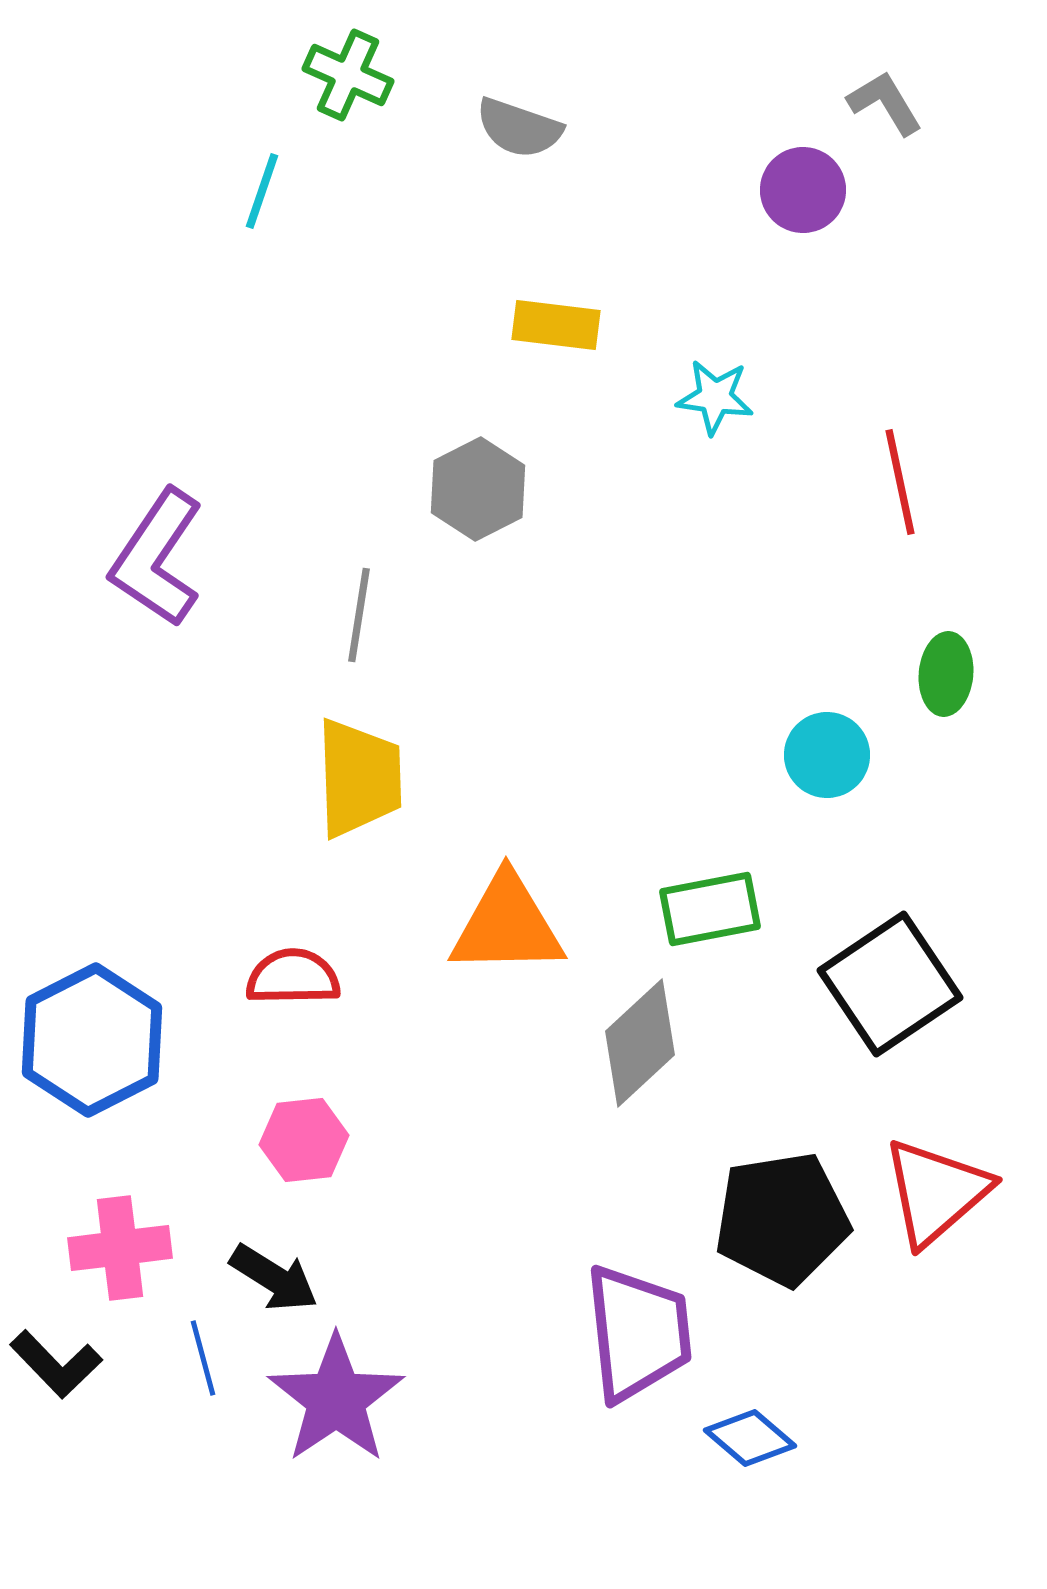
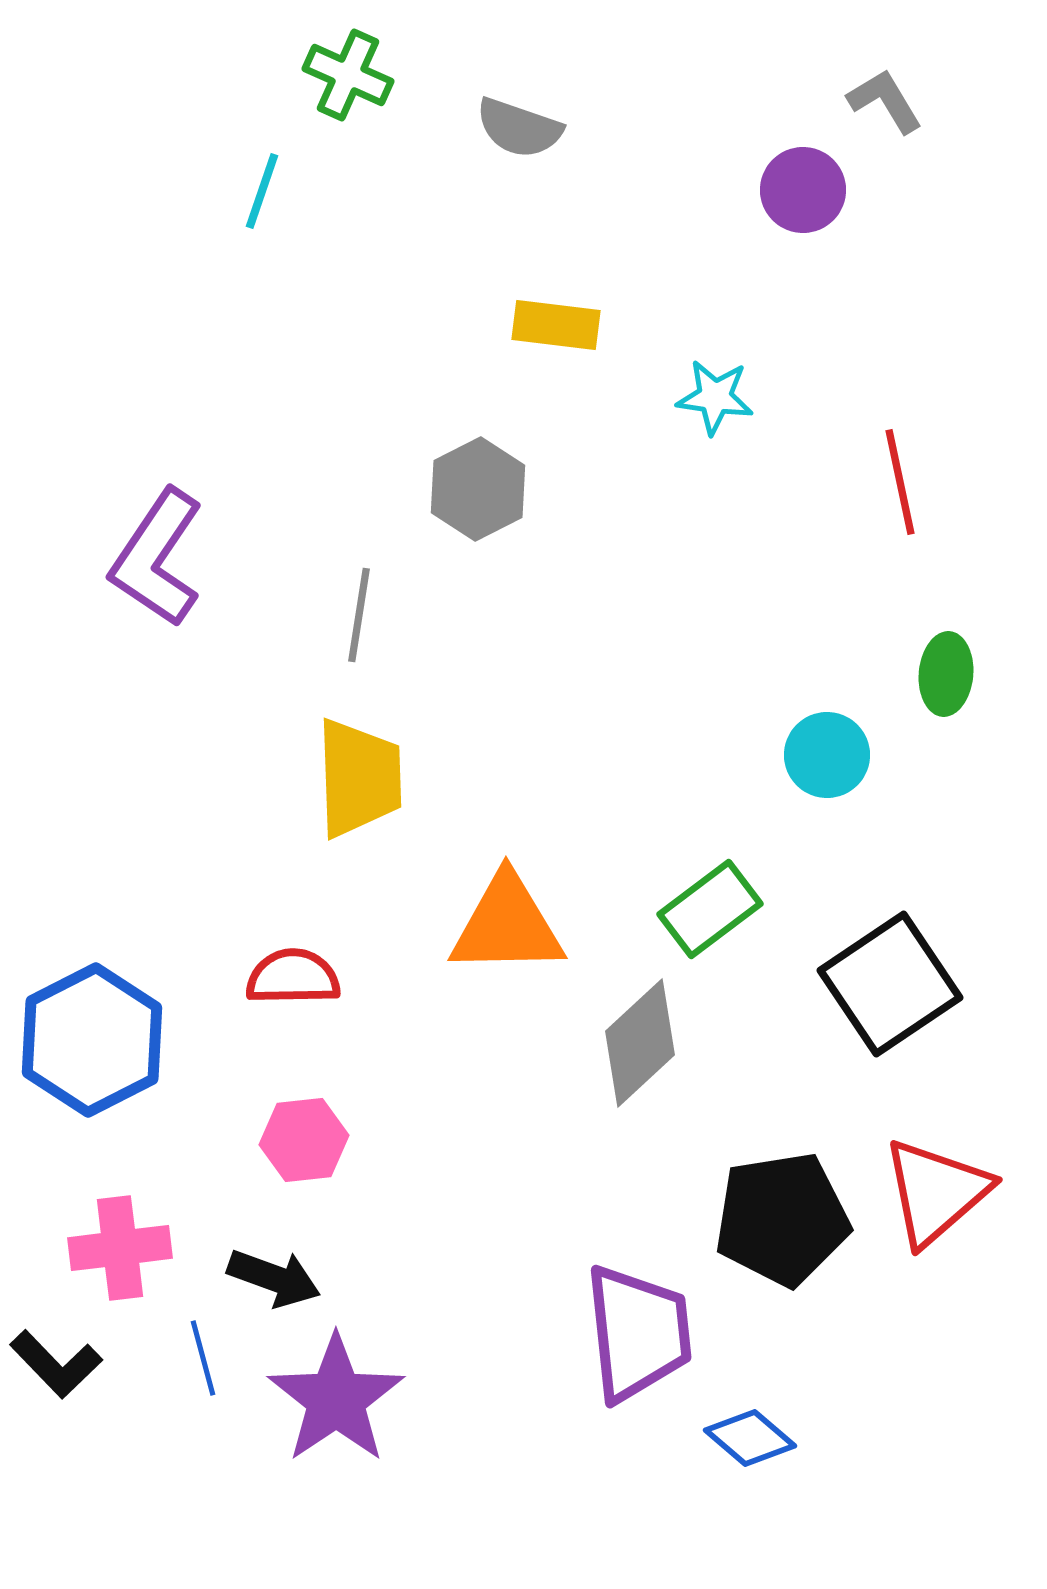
gray L-shape: moved 2 px up
green rectangle: rotated 26 degrees counterclockwise
black arrow: rotated 12 degrees counterclockwise
